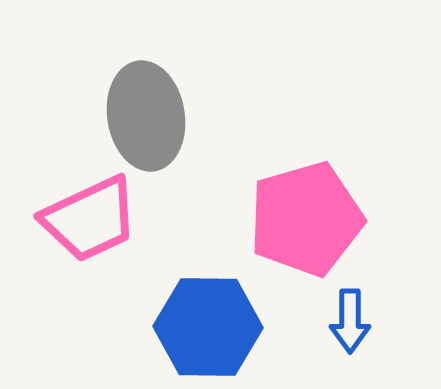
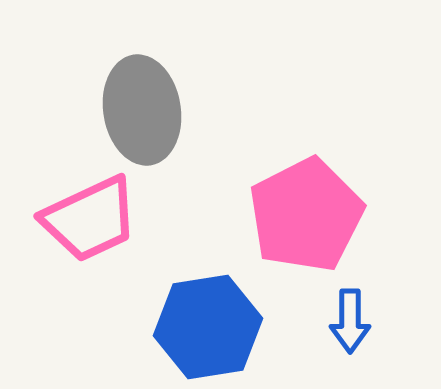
gray ellipse: moved 4 px left, 6 px up
pink pentagon: moved 4 px up; rotated 11 degrees counterclockwise
blue hexagon: rotated 10 degrees counterclockwise
